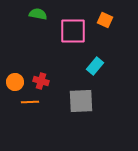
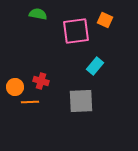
pink square: moved 3 px right; rotated 8 degrees counterclockwise
orange circle: moved 5 px down
